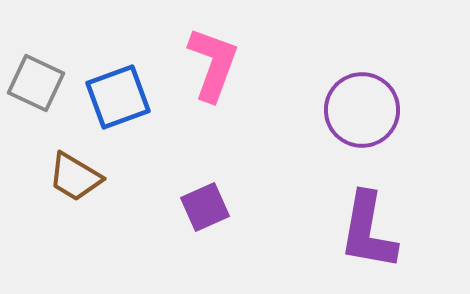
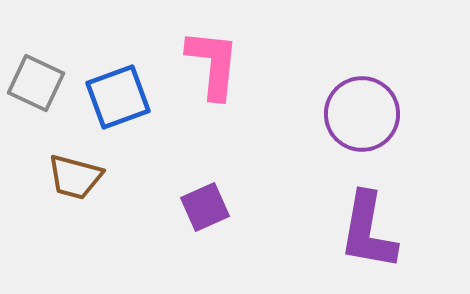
pink L-shape: rotated 14 degrees counterclockwise
purple circle: moved 4 px down
brown trapezoid: rotated 16 degrees counterclockwise
